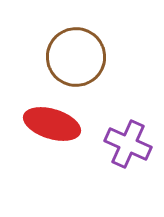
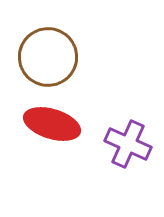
brown circle: moved 28 px left
